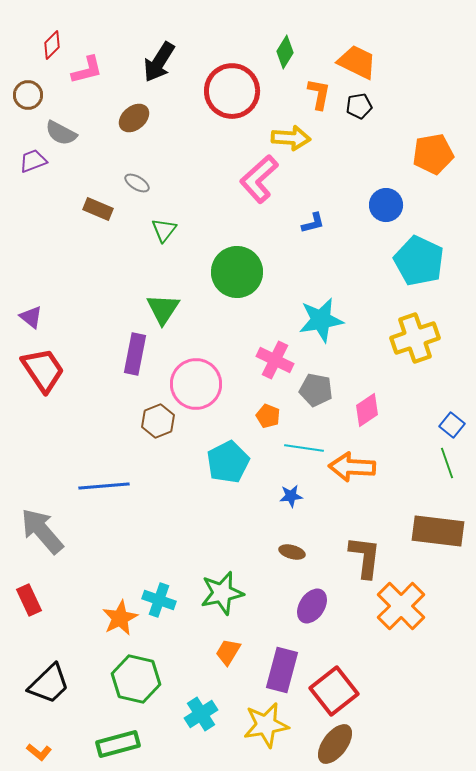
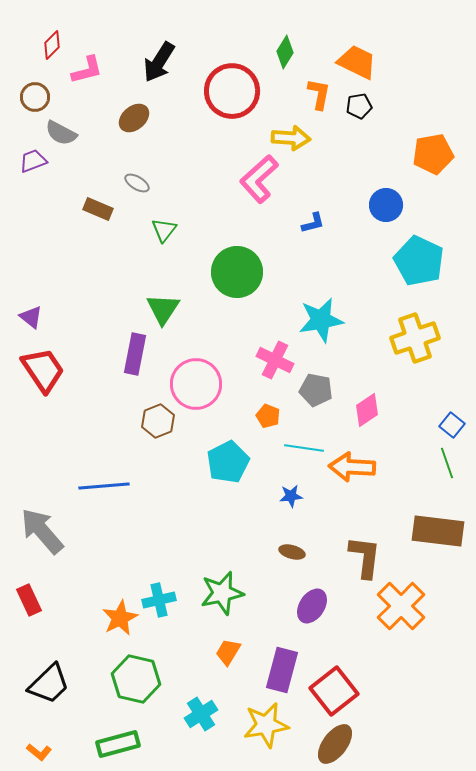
brown circle at (28, 95): moved 7 px right, 2 px down
cyan cross at (159, 600): rotated 32 degrees counterclockwise
